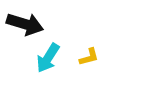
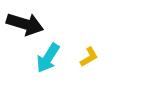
yellow L-shape: rotated 15 degrees counterclockwise
